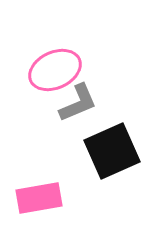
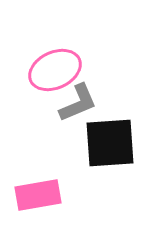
black square: moved 2 px left, 8 px up; rotated 20 degrees clockwise
pink rectangle: moved 1 px left, 3 px up
